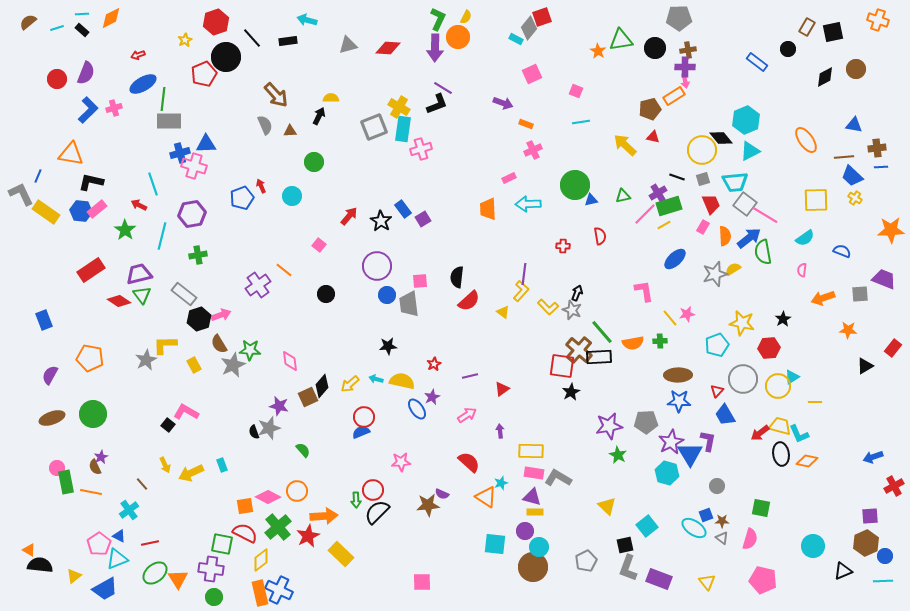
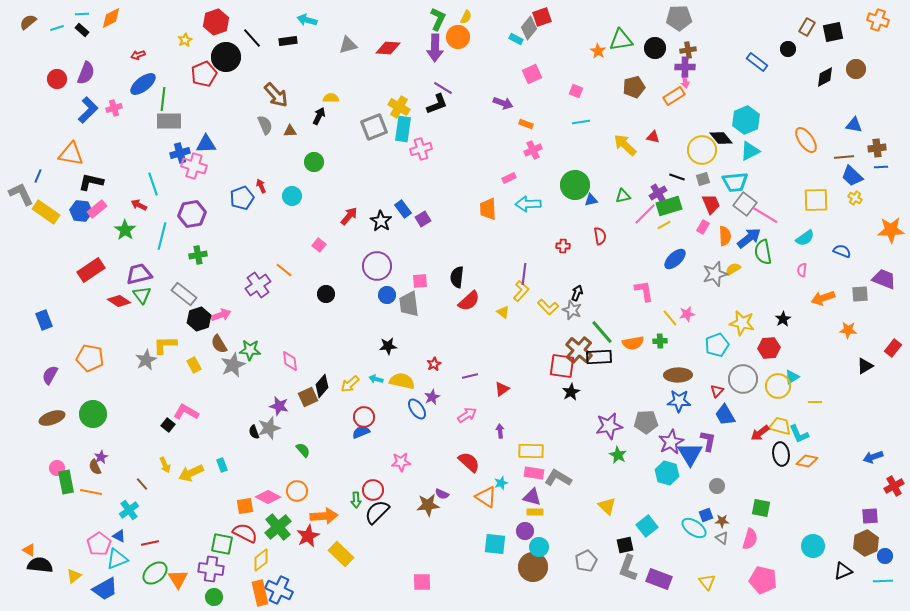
blue ellipse at (143, 84): rotated 8 degrees counterclockwise
brown pentagon at (650, 109): moved 16 px left, 22 px up
